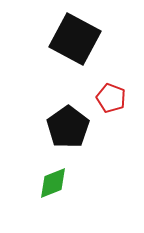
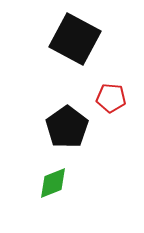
red pentagon: rotated 16 degrees counterclockwise
black pentagon: moved 1 px left
